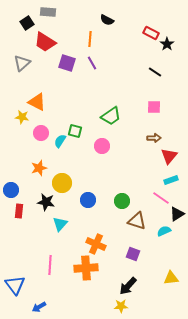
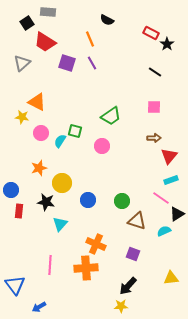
orange line at (90, 39): rotated 28 degrees counterclockwise
